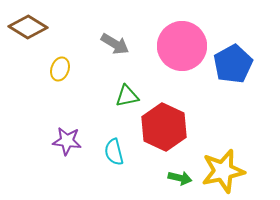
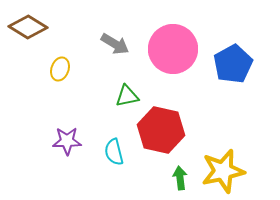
pink circle: moved 9 px left, 3 px down
red hexagon: moved 3 px left, 3 px down; rotated 12 degrees counterclockwise
purple star: rotated 8 degrees counterclockwise
green arrow: rotated 110 degrees counterclockwise
